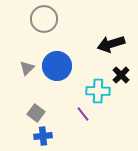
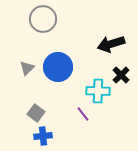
gray circle: moved 1 px left
blue circle: moved 1 px right, 1 px down
